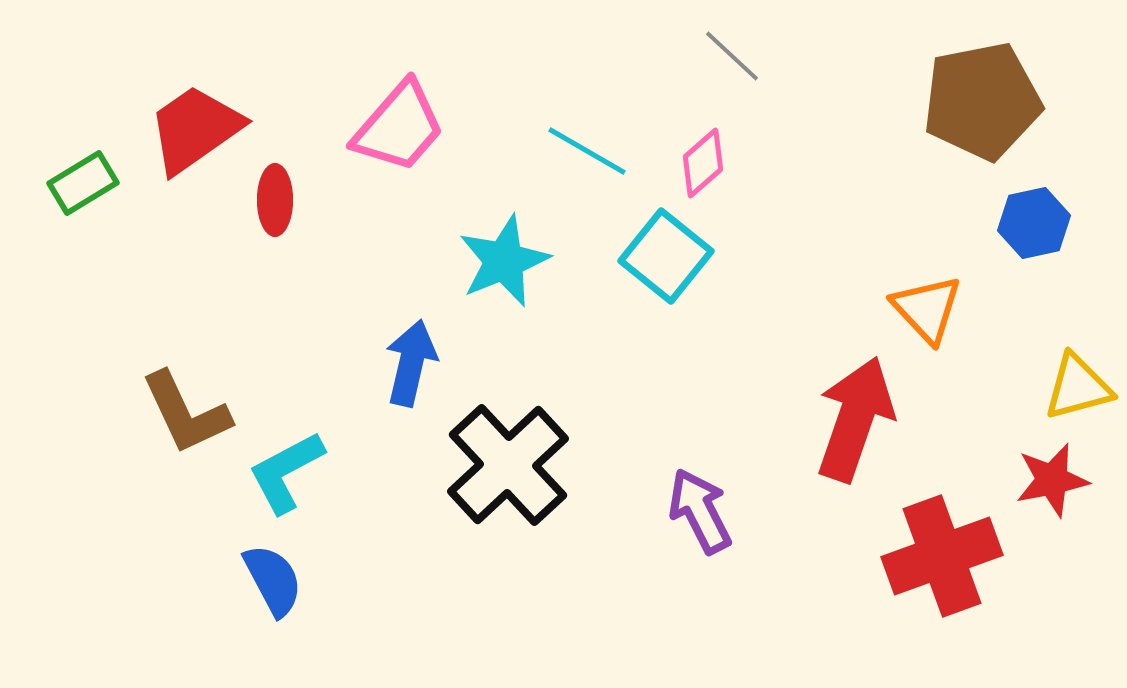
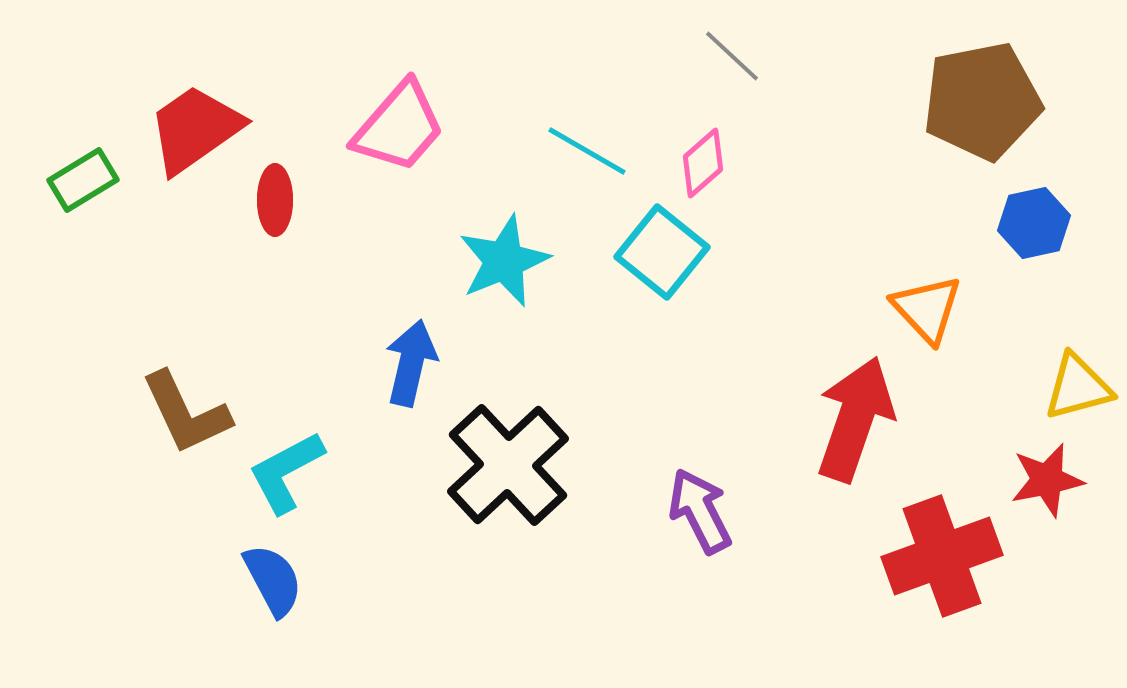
green rectangle: moved 3 px up
cyan square: moved 4 px left, 4 px up
red star: moved 5 px left
